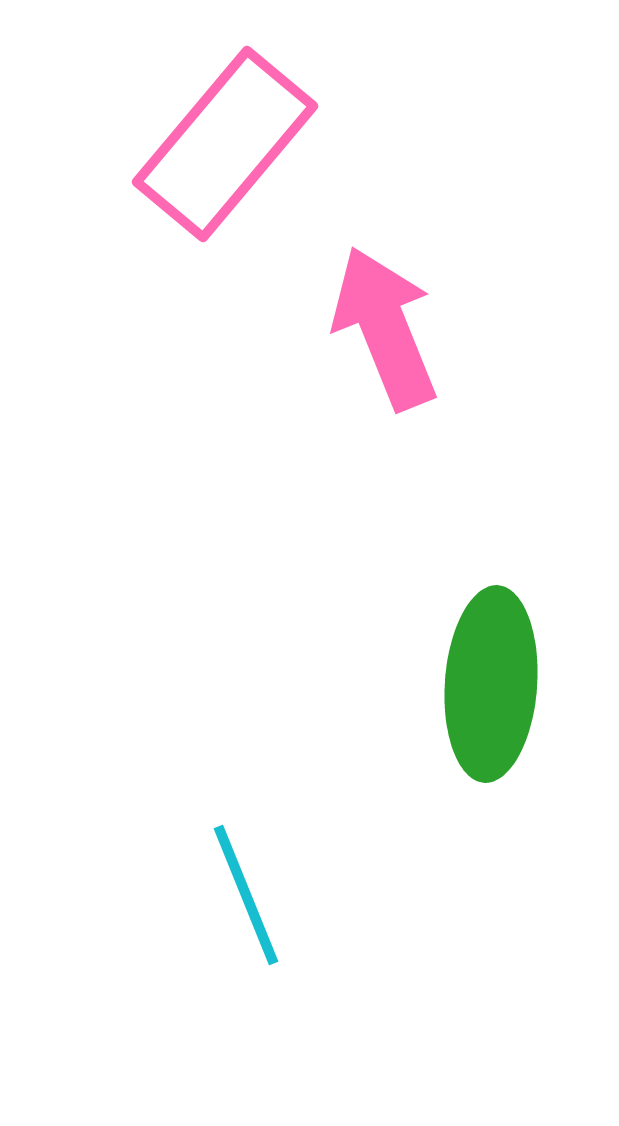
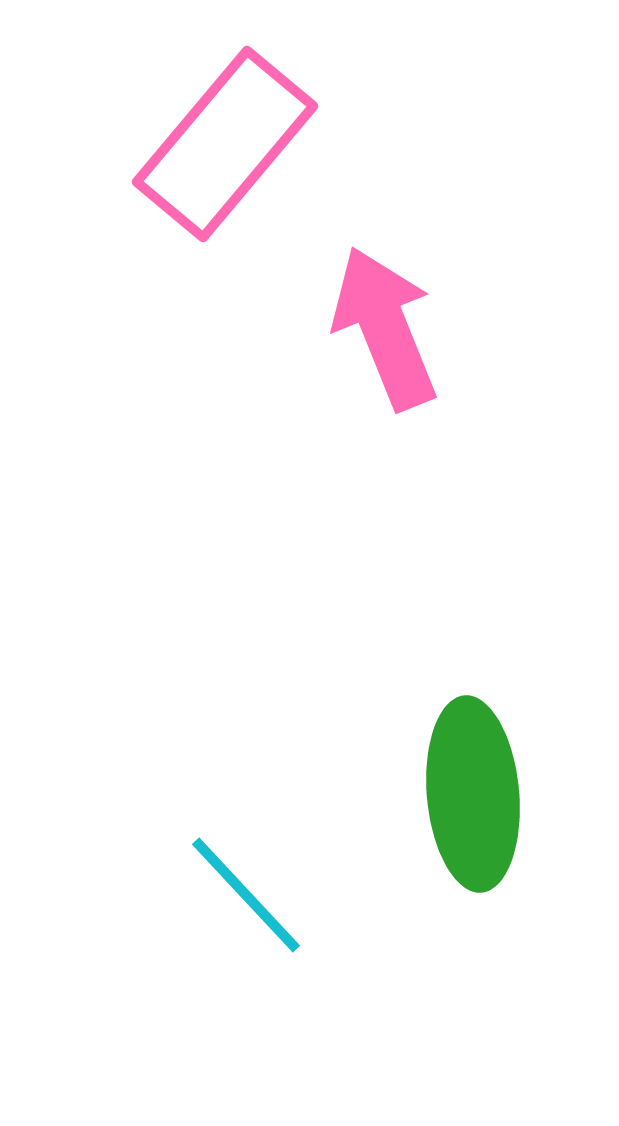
green ellipse: moved 18 px left, 110 px down; rotated 9 degrees counterclockwise
cyan line: rotated 21 degrees counterclockwise
